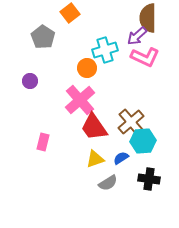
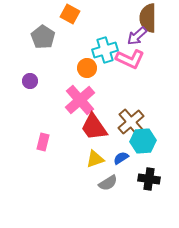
orange square: moved 1 px down; rotated 24 degrees counterclockwise
pink L-shape: moved 15 px left, 2 px down
